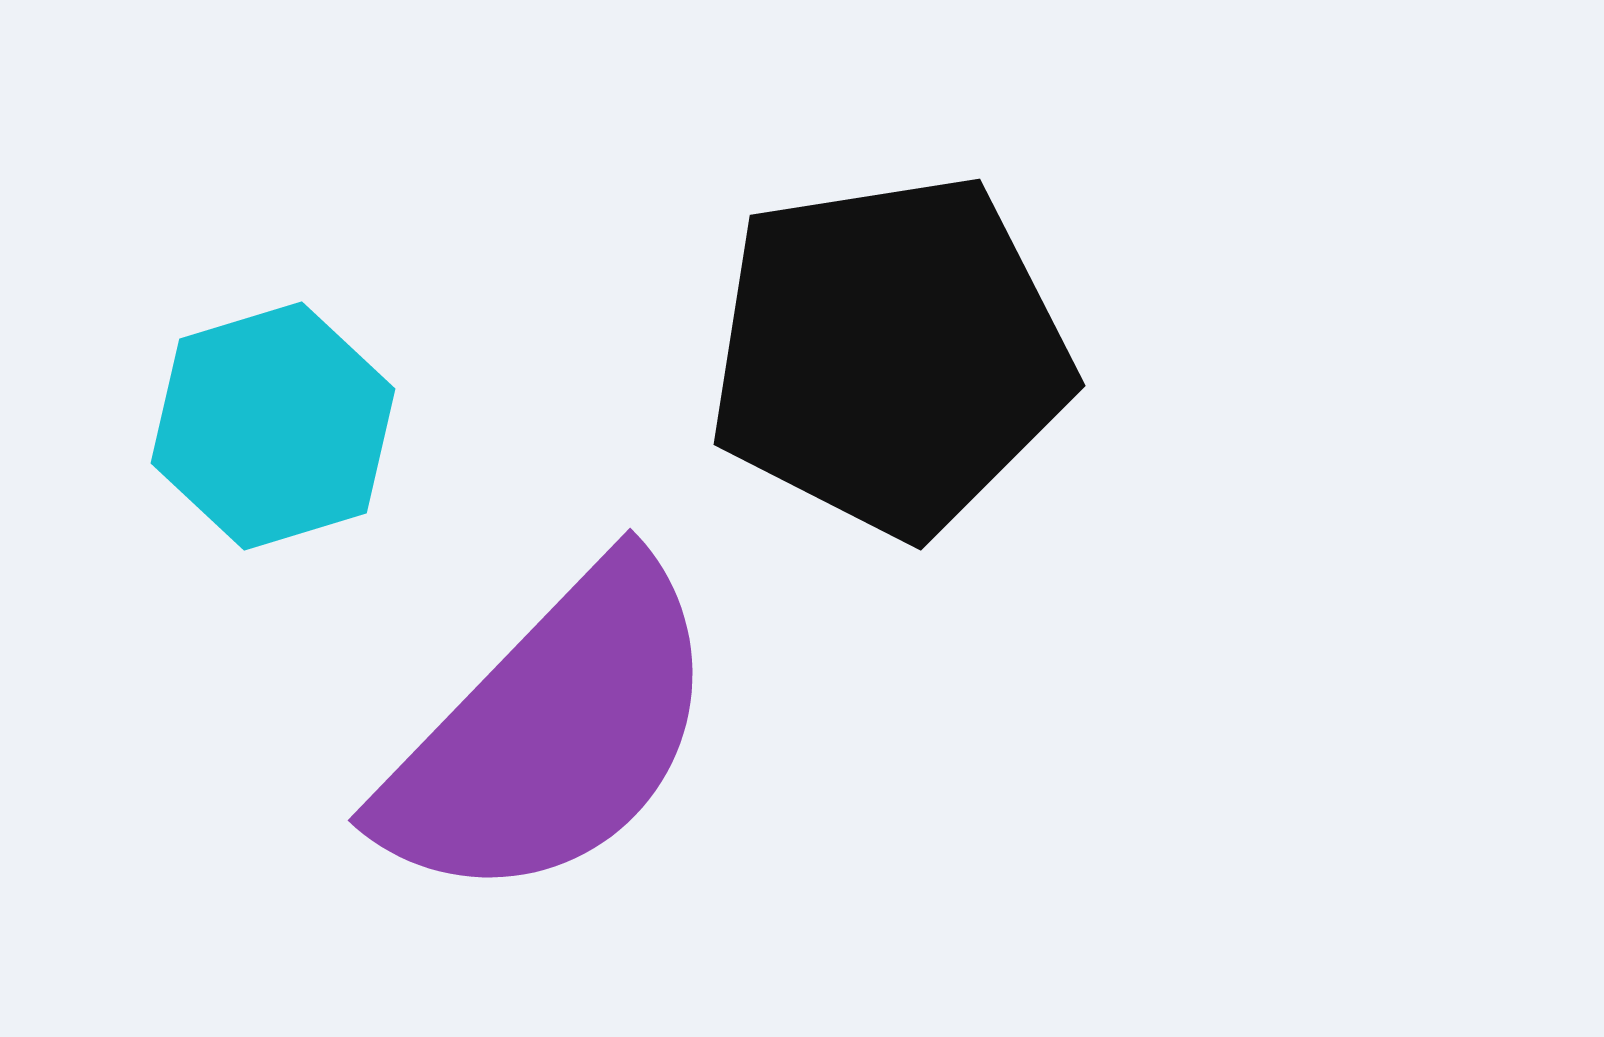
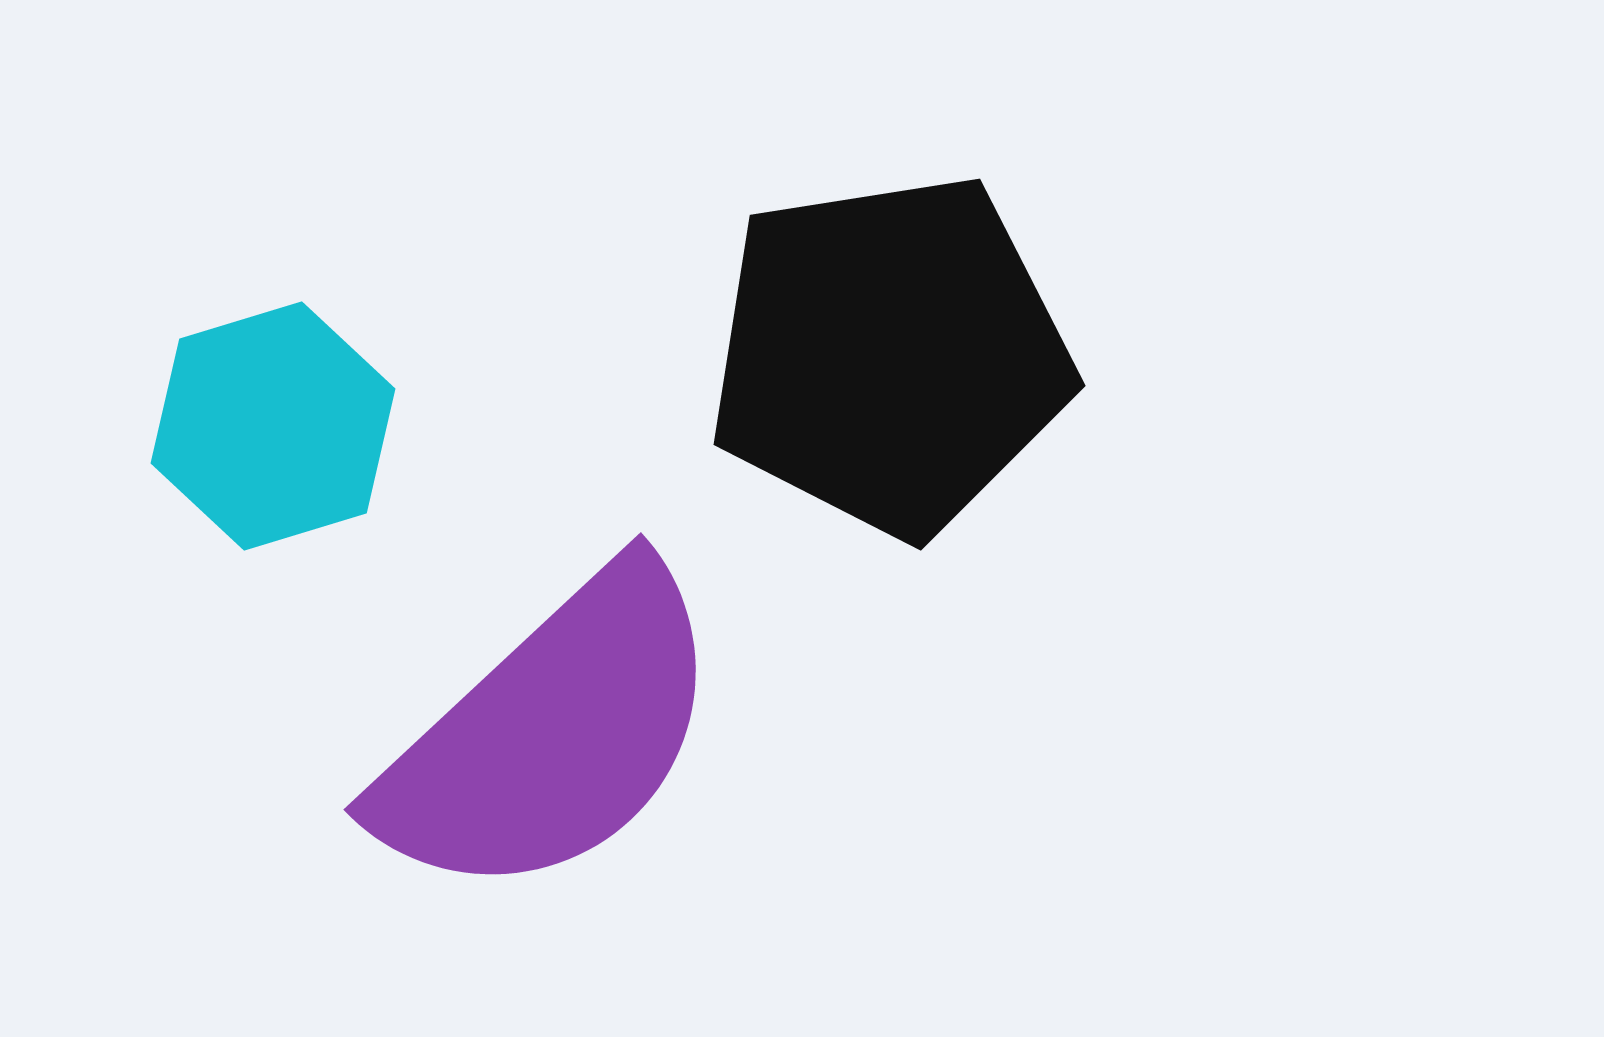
purple semicircle: rotated 3 degrees clockwise
